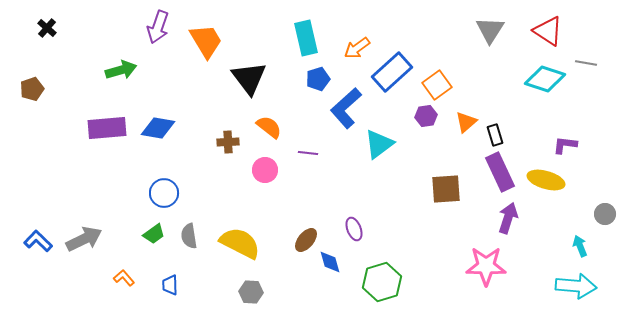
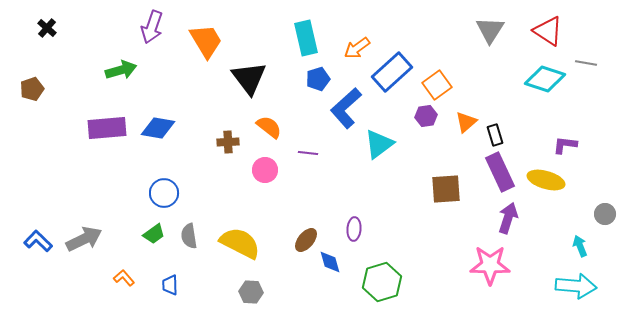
purple arrow at (158, 27): moved 6 px left
purple ellipse at (354, 229): rotated 25 degrees clockwise
pink star at (486, 266): moved 4 px right, 1 px up
